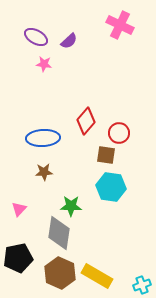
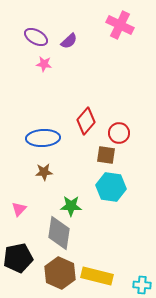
yellow rectangle: rotated 16 degrees counterclockwise
cyan cross: rotated 24 degrees clockwise
